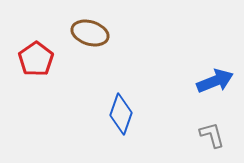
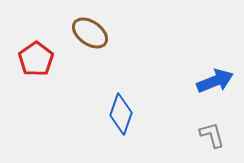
brown ellipse: rotated 18 degrees clockwise
